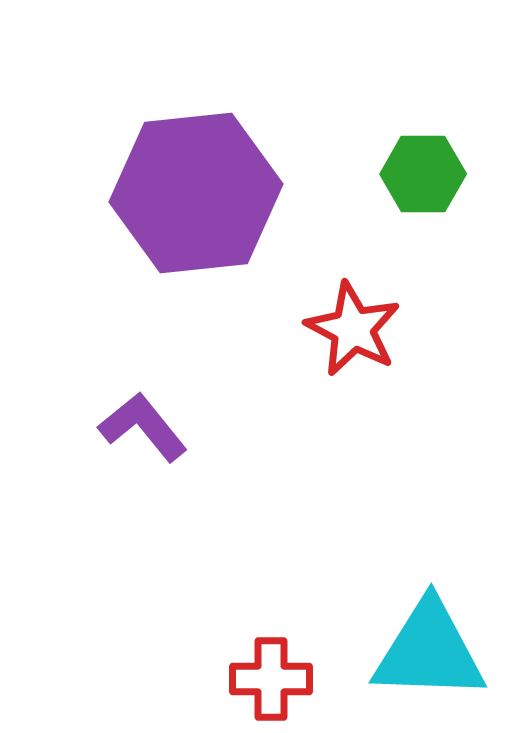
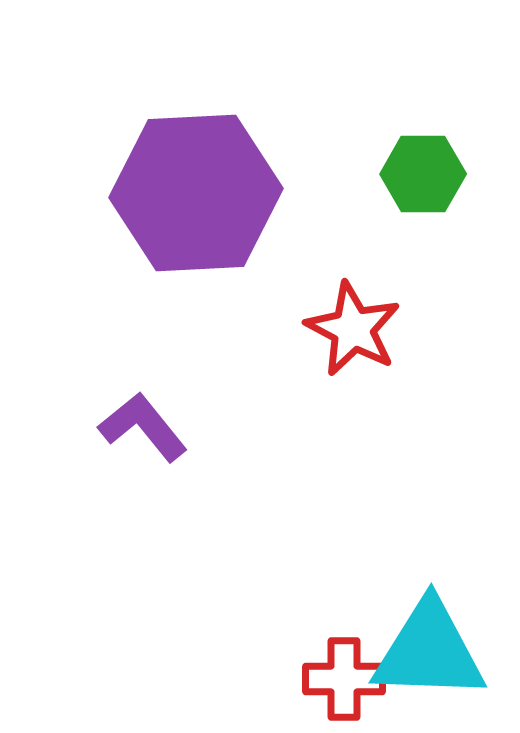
purple hexagon: rotated 3 degrees clockwise
red cross: moved 73 px right
